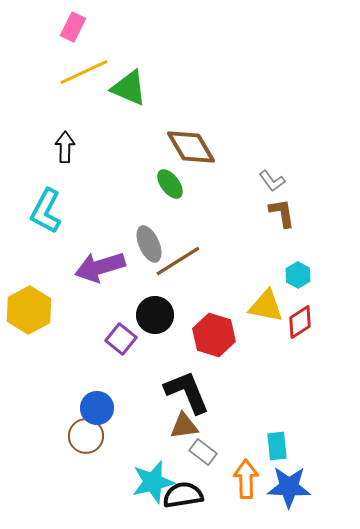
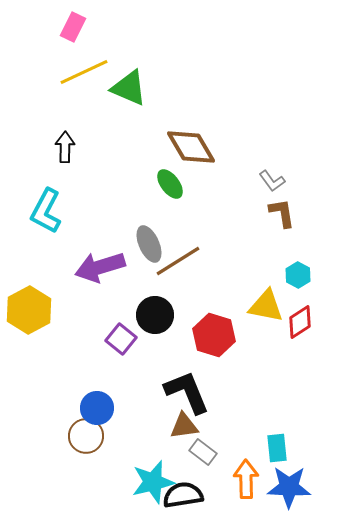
cyan rectangle: moved 2 px down
